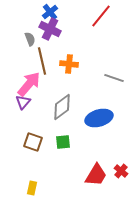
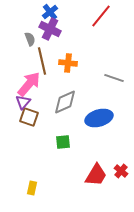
orange cross: moved 1 px left, 1 px up
gray diamond: moved 3 px right, 5 px up; rotated 12 degrees clockwise
brown square: moved 4 px left, 25 px up
